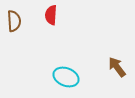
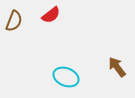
red semicircle: rotated 132 degrees counterclockwise
brown semicircle: rotated 25 degrees clockwise
